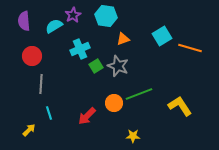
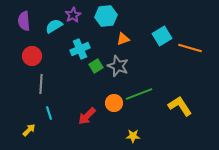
cyan hexagon: rotated 15 degrees counterclockwise
